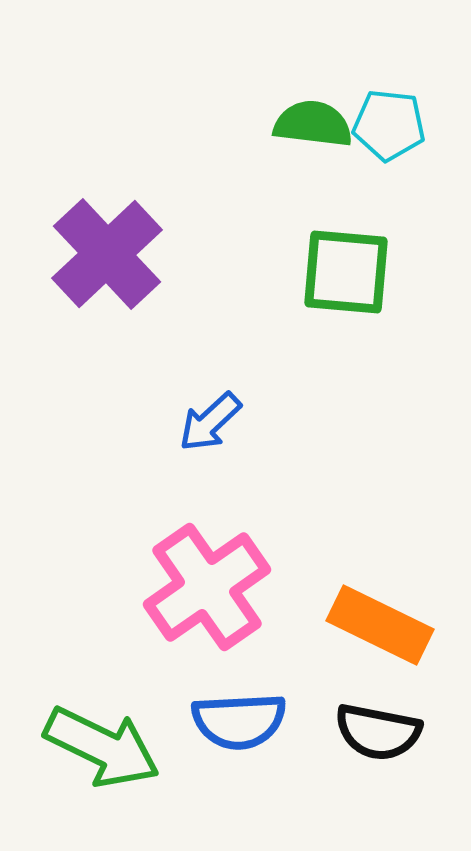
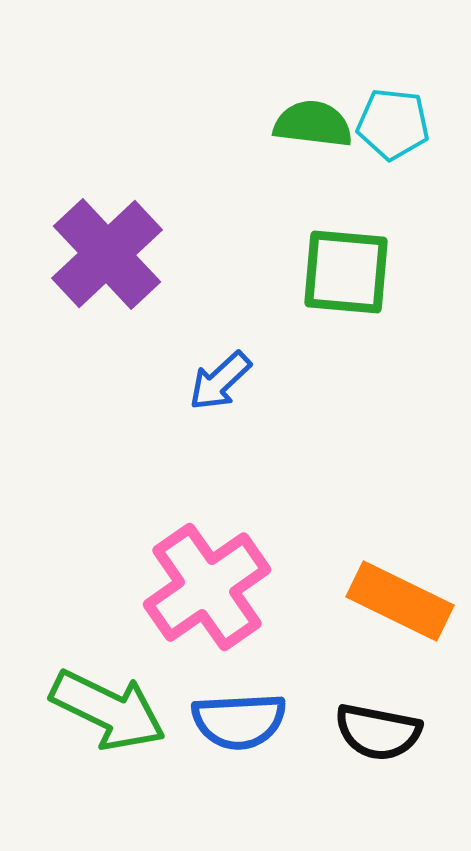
cyan pentagon: moved 4 px right, 1 px up
blue arrow: moved 10 px right, 41 px up
orange rectangle: moved 20 px right, 24 px up
green arrow: moved 6 px right, 37 px up
